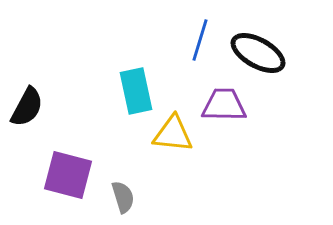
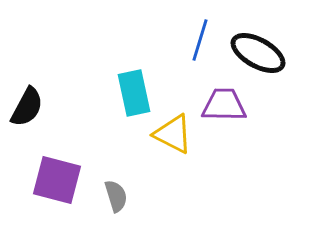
cyan rectangle: moved 2 px left, 2 px down
yellow triangle: rotated 21 degrees clockwise
purple square: moved 11 px left, 5 px down
gray semicircle: moved 7 px left, 1 px up
